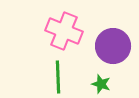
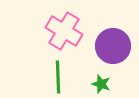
pink cross: rotated 9 degrees clockwise
